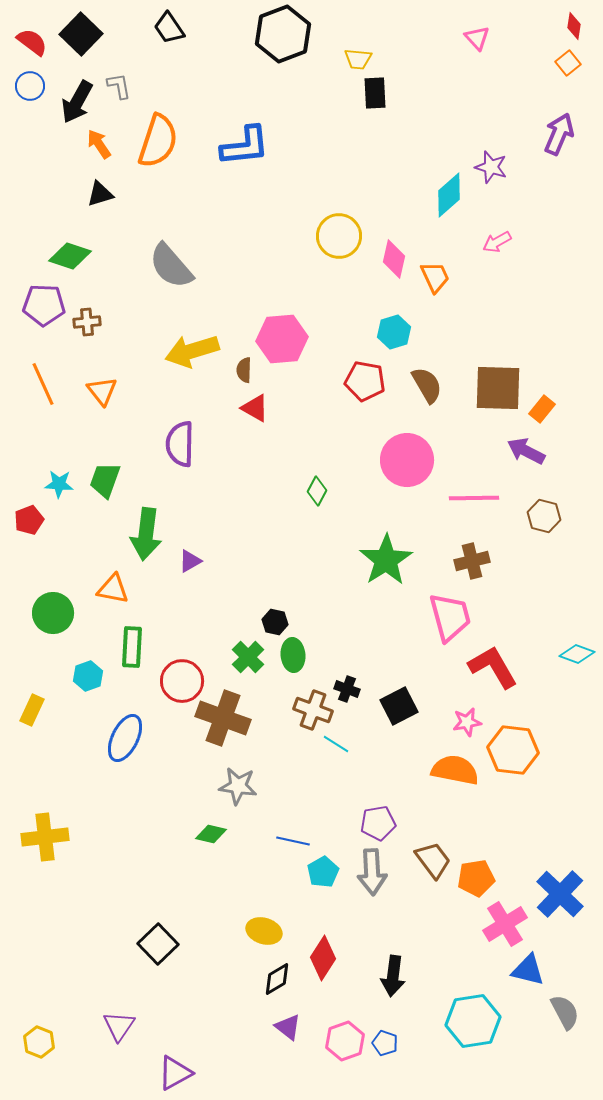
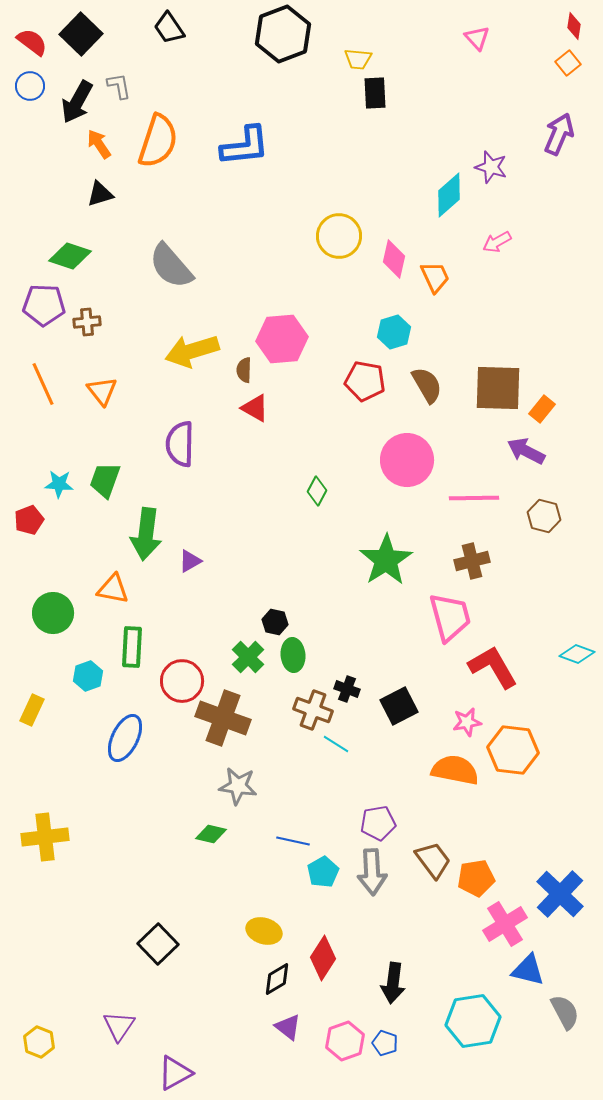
black arrow at (393, 976): moved 7 px down
